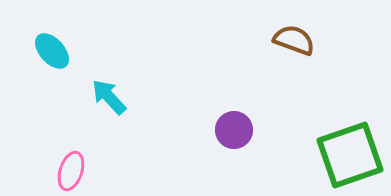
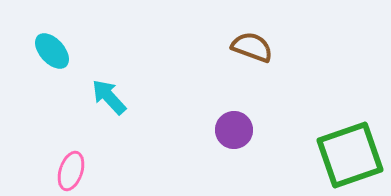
brown semicircle: moved 42 px left, 7 px down
